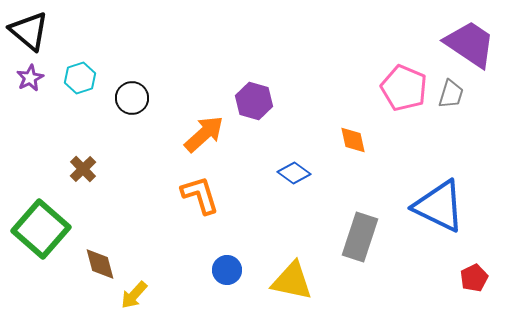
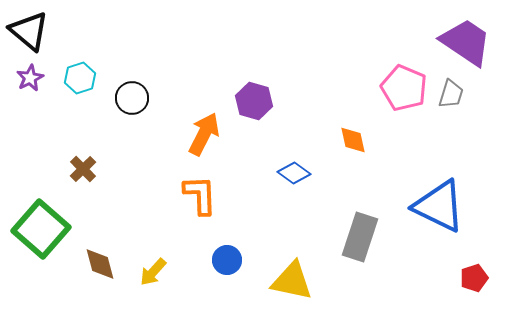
purple trapezoid: moved 4 px left, 2 px up
orange arrow: rotated 21 degrees counterclockwise
orange L-shape: rotated 15 degrees clockwise
blue circle: moved 10 px up
red pentagon: rotated 8 degrees clockwise
yellow arrow: moved 19 px right, 23 px up
